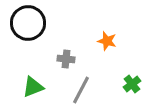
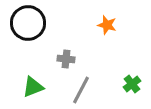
orange star: moved 16 px up
